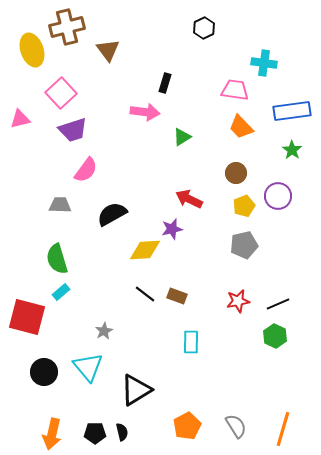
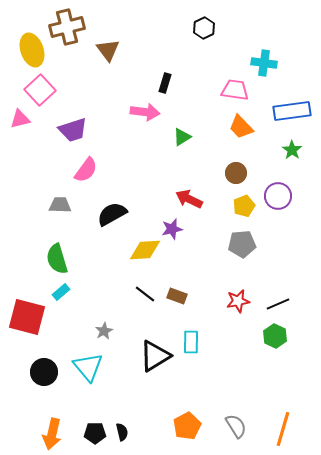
pink square at (61, 93): moved 21 px left, 3 px up
gray pentagon at (244, 245): moved 2 px left, 1 px up; rotated 8 degrees clockwise
black triangle at (136, 390): moved 19 px right, 34 px up
